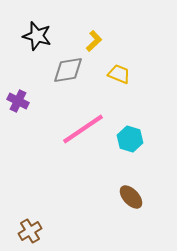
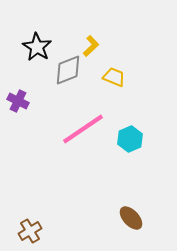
black star: moved 11 px down; rotated 16 degrees clockwise
yellow L-shape: moved 3 px left, 5 px down
gray diamond: rotated 12 degrees counterclockwise
yellow trapezoid: moved 5 px left, 3 px down
cyan hexagon: rotated 20 degrees clockwise
brown ellipse: moved 21 px down
